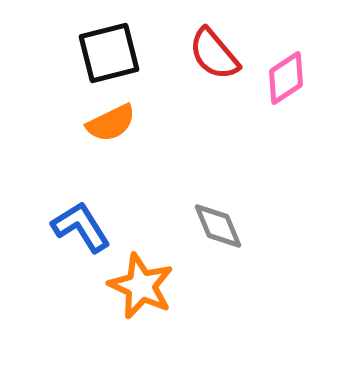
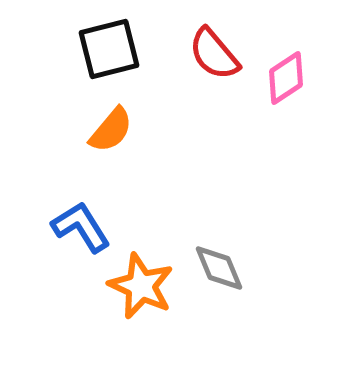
black square: moved 4 px up
orange semicircle: moved 7 px down; rotated 24 degrees counterclockwise
gray diamond: moved 1 px right, 42 px down
